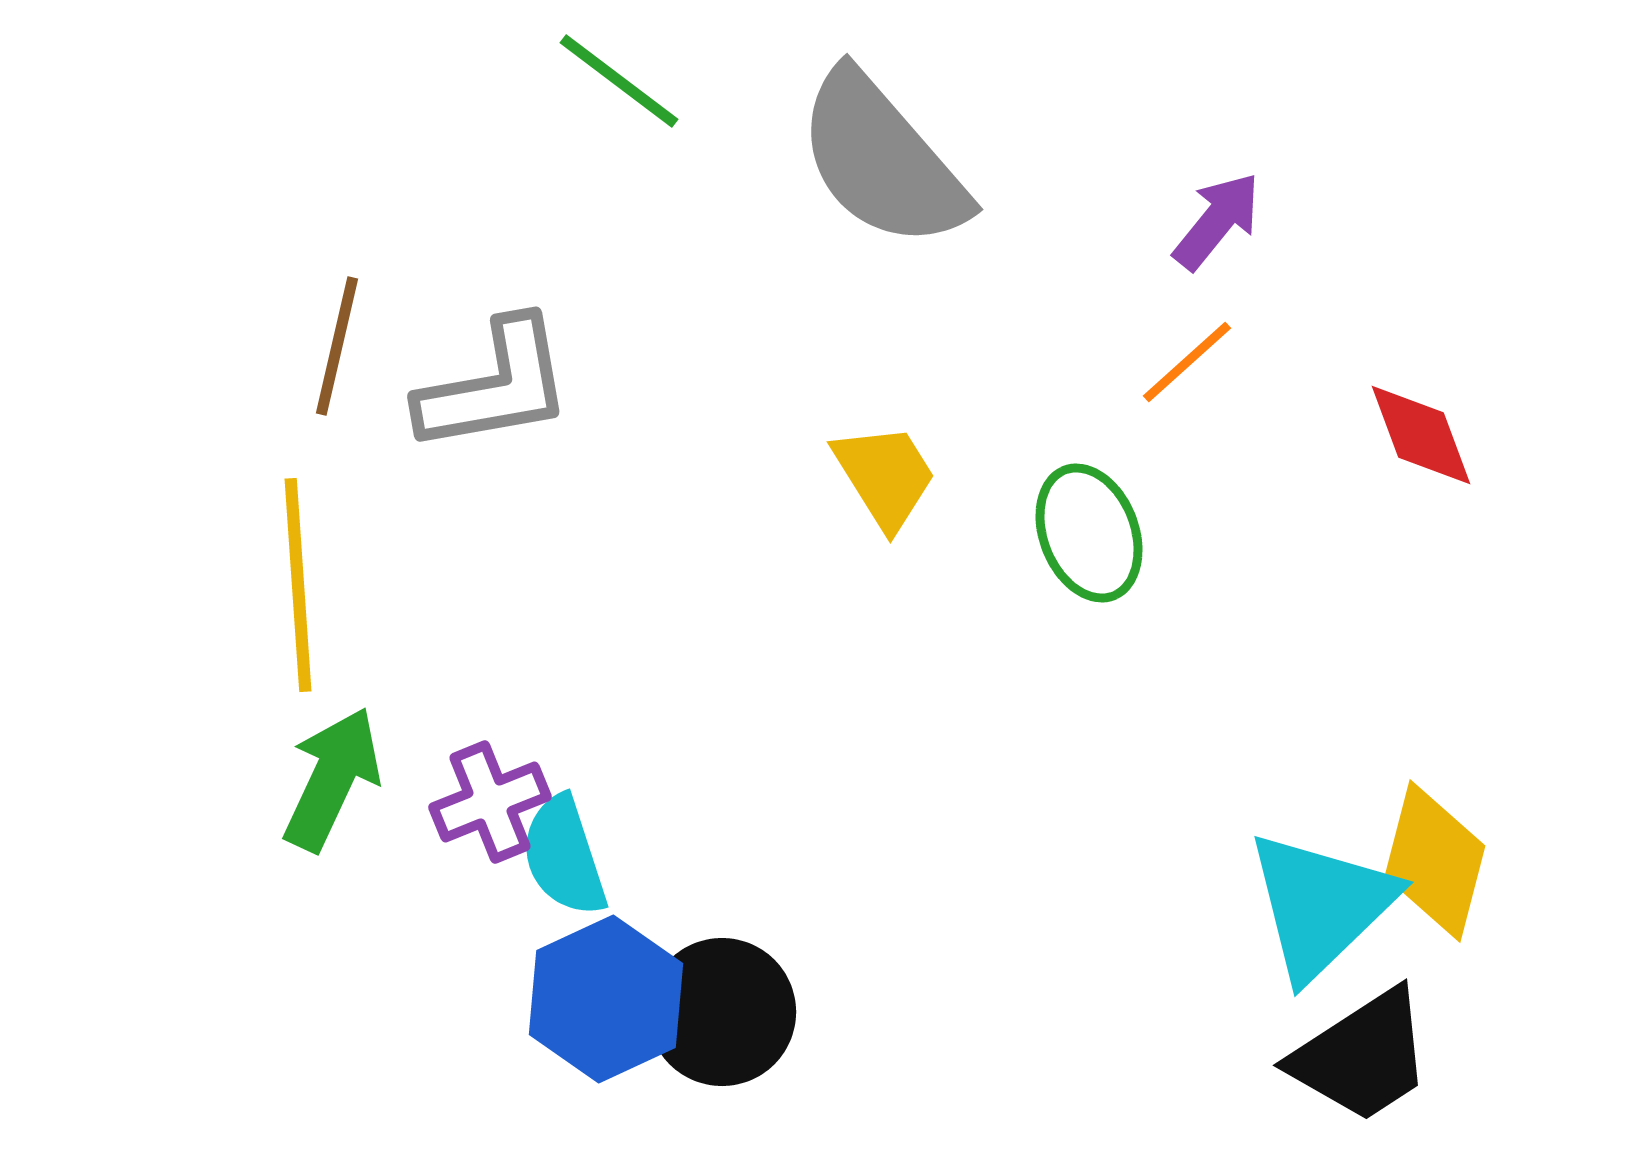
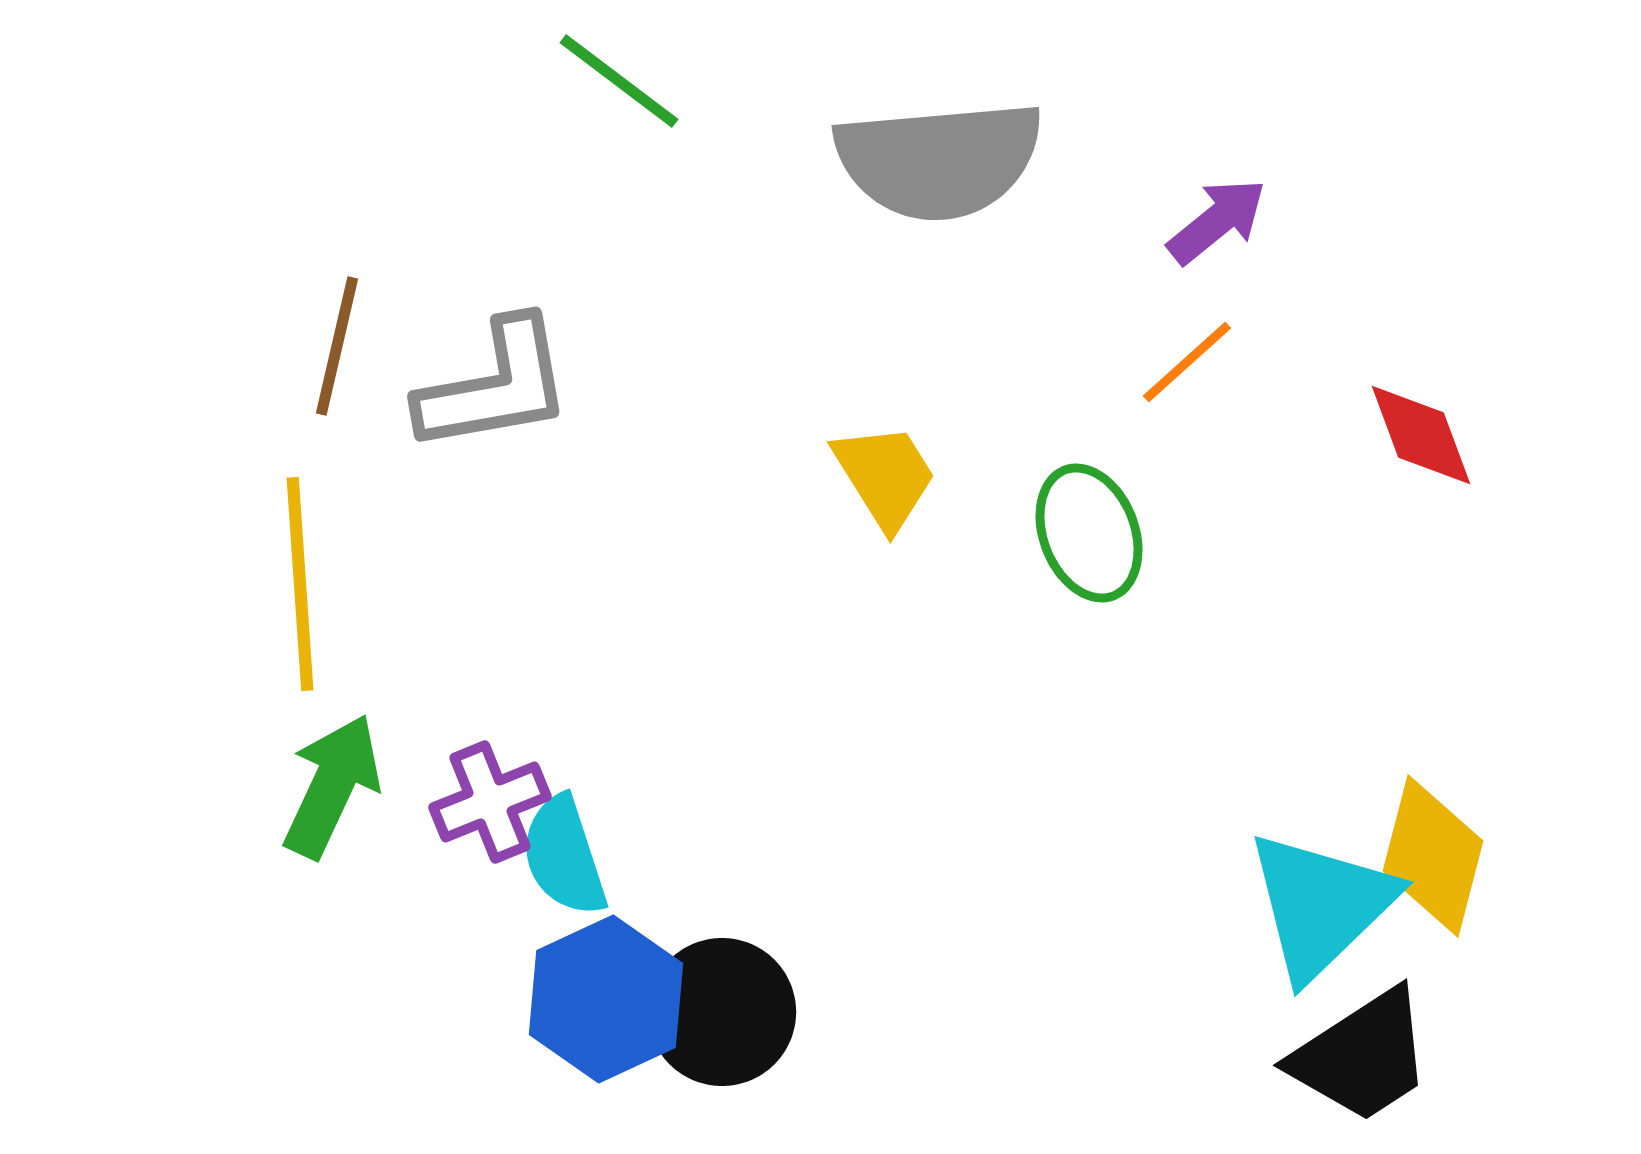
gray semicircle: moved 57 px right; rotated 54 degrees counterclockwise
purple arrow: rotated 12 degrees clockwise
yellow line: moved 2 px right, 1 px up
green arrow: moved 7 px down
yellow diamond: moved 2 px left, 5 px up
